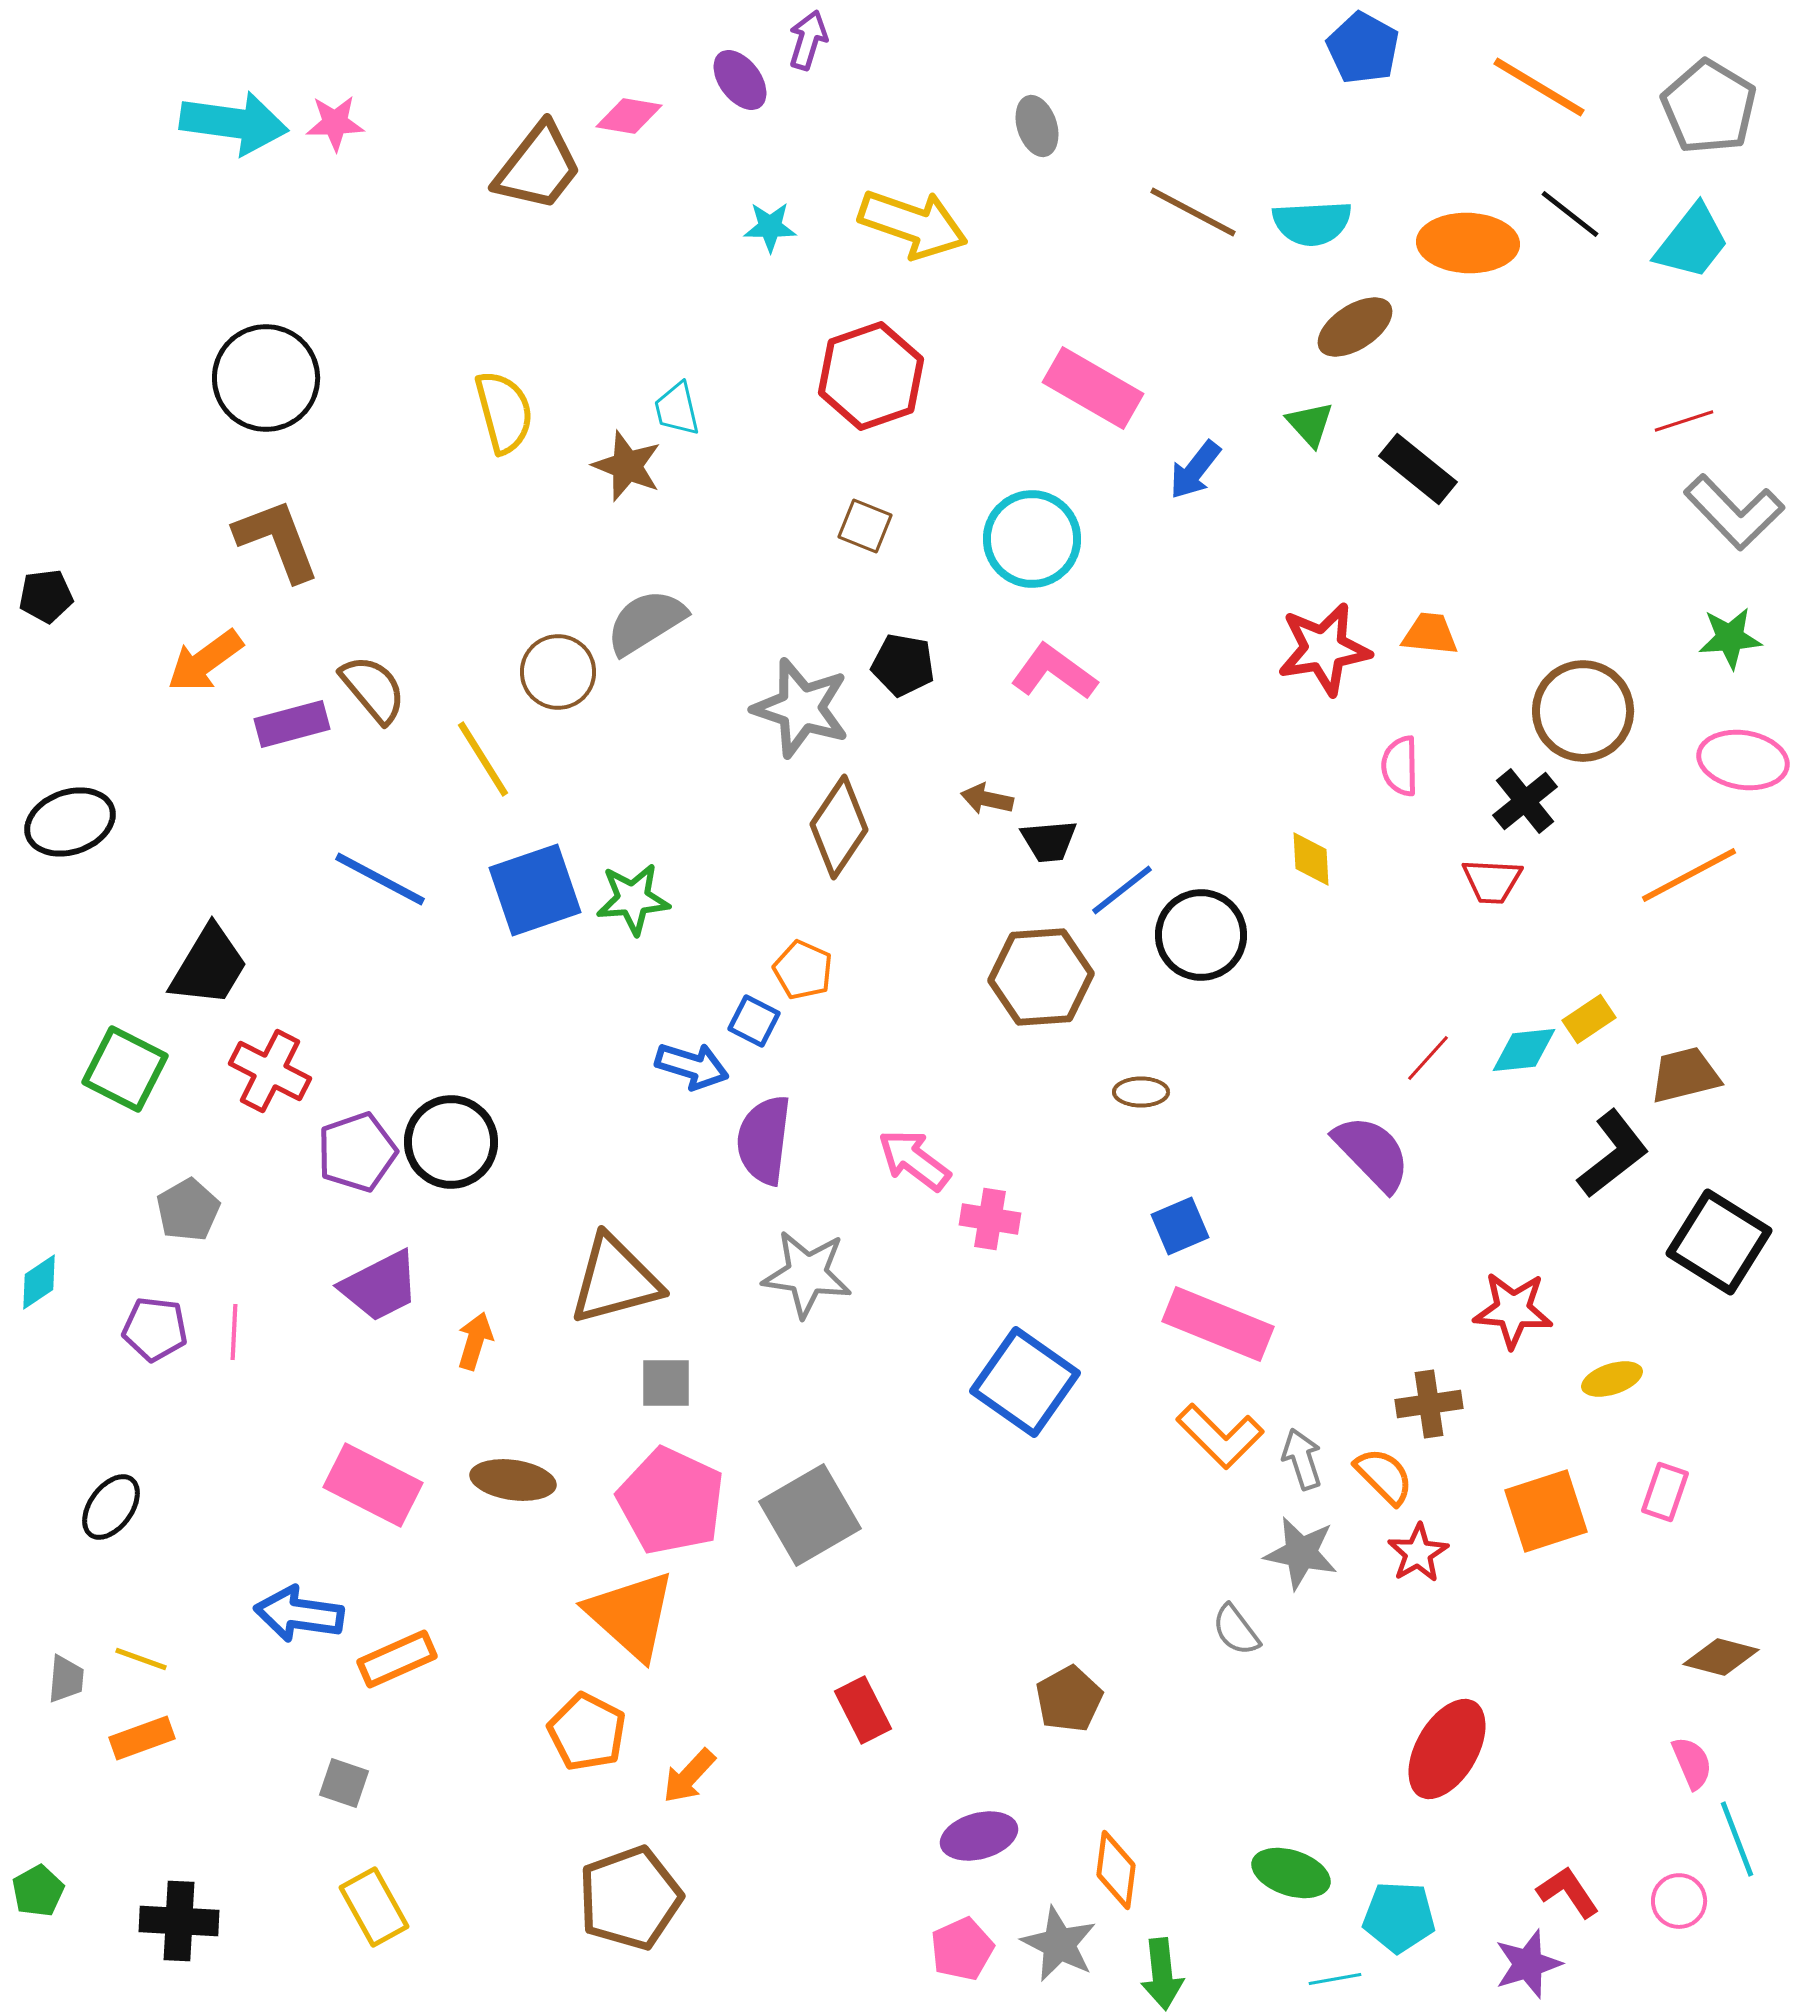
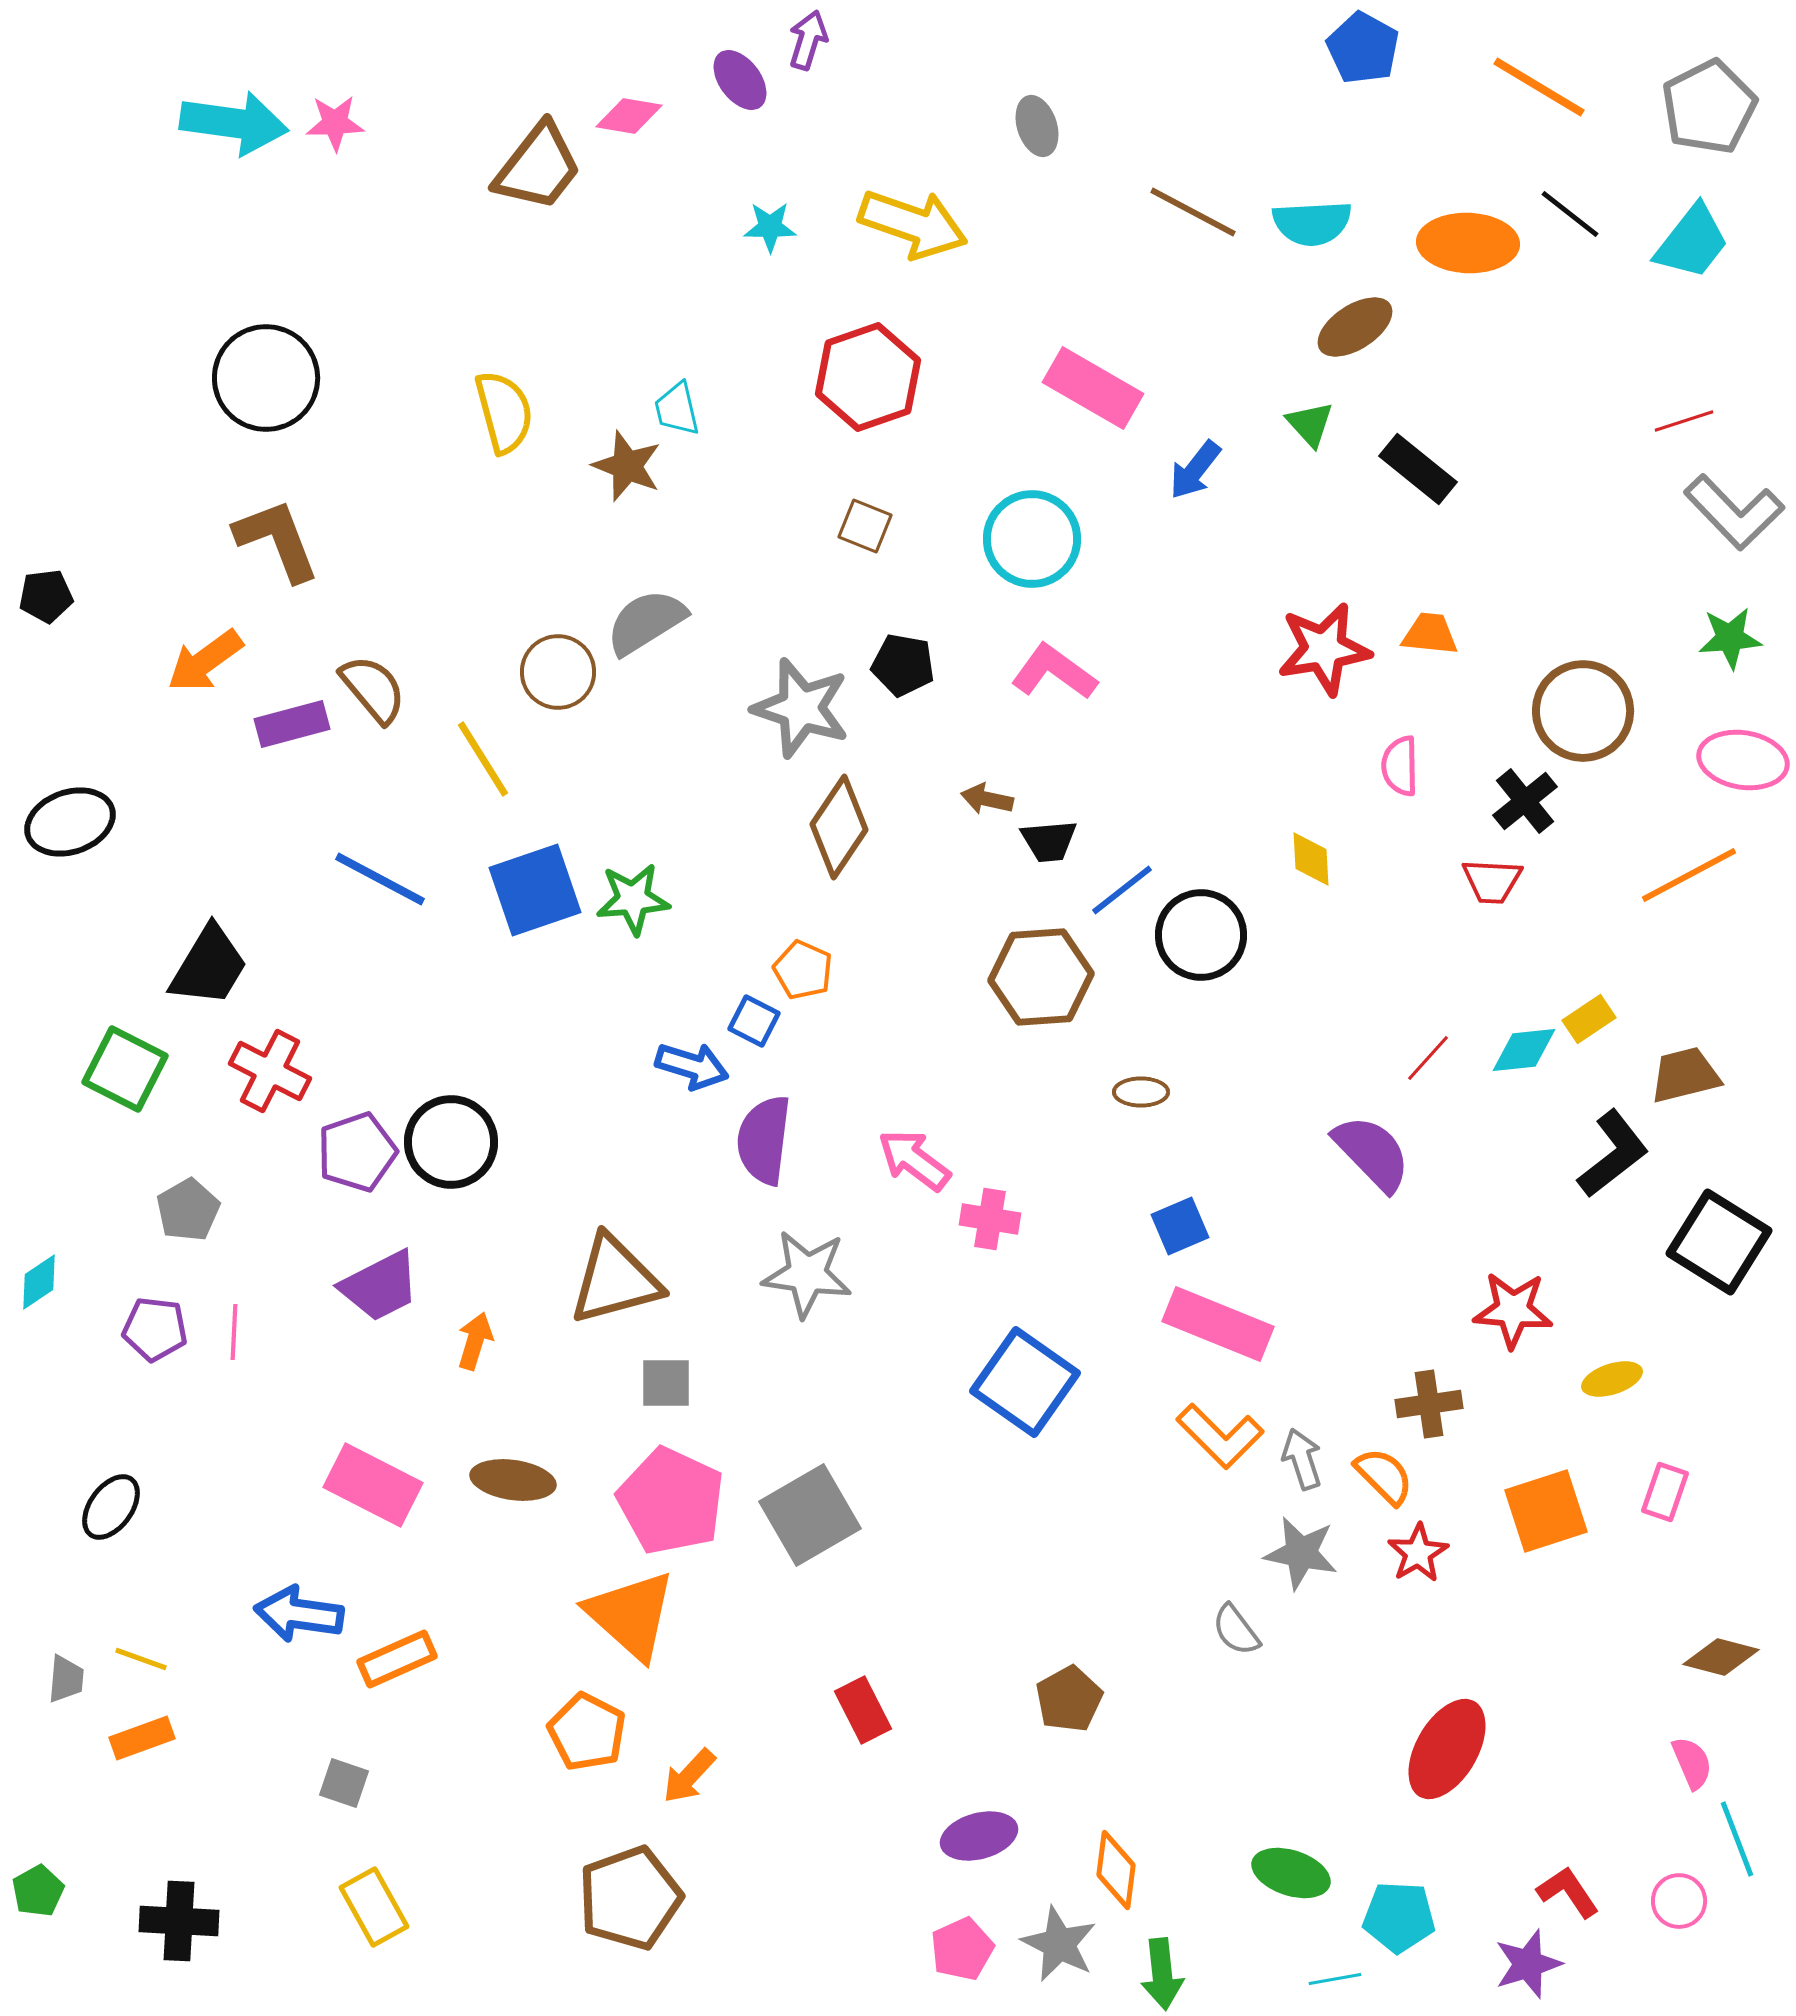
gray pentagon at (1709, 107): rotated 14 degrees clockwise
red hexagon at (871, 376): moved 3 px left, 1 px down
